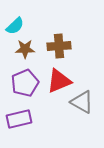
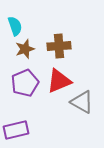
cyan semicircle: rotated 66 degrees counterclockwise
brown star: rotated 18 degrees counterclockwise
purple rectangle: moved 3 px left, 11 px down
